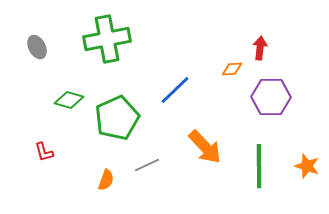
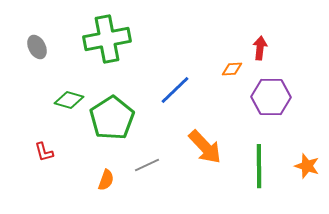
green pentagon: moved 5 px left; rotated 9 degrees counterclockwise
